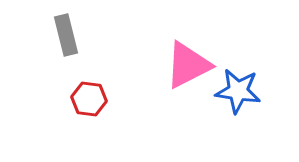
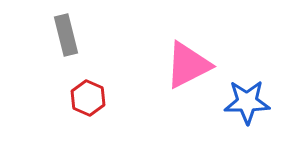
blue star: moved 9 px right, 11 px down; rotated 9 degrees counterclockwise
red hexagon: moved 1 px left, 1 px up; rotated 16 degrees clockwise
